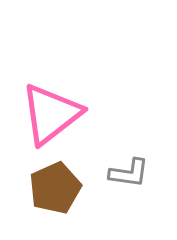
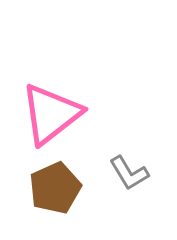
gray L-shape: rotated 51 degrees clockwise
